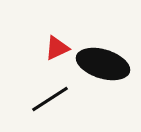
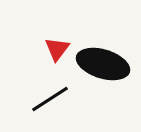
red triangle: moved 1 px down; rotated 28 degrees counterclockwise
